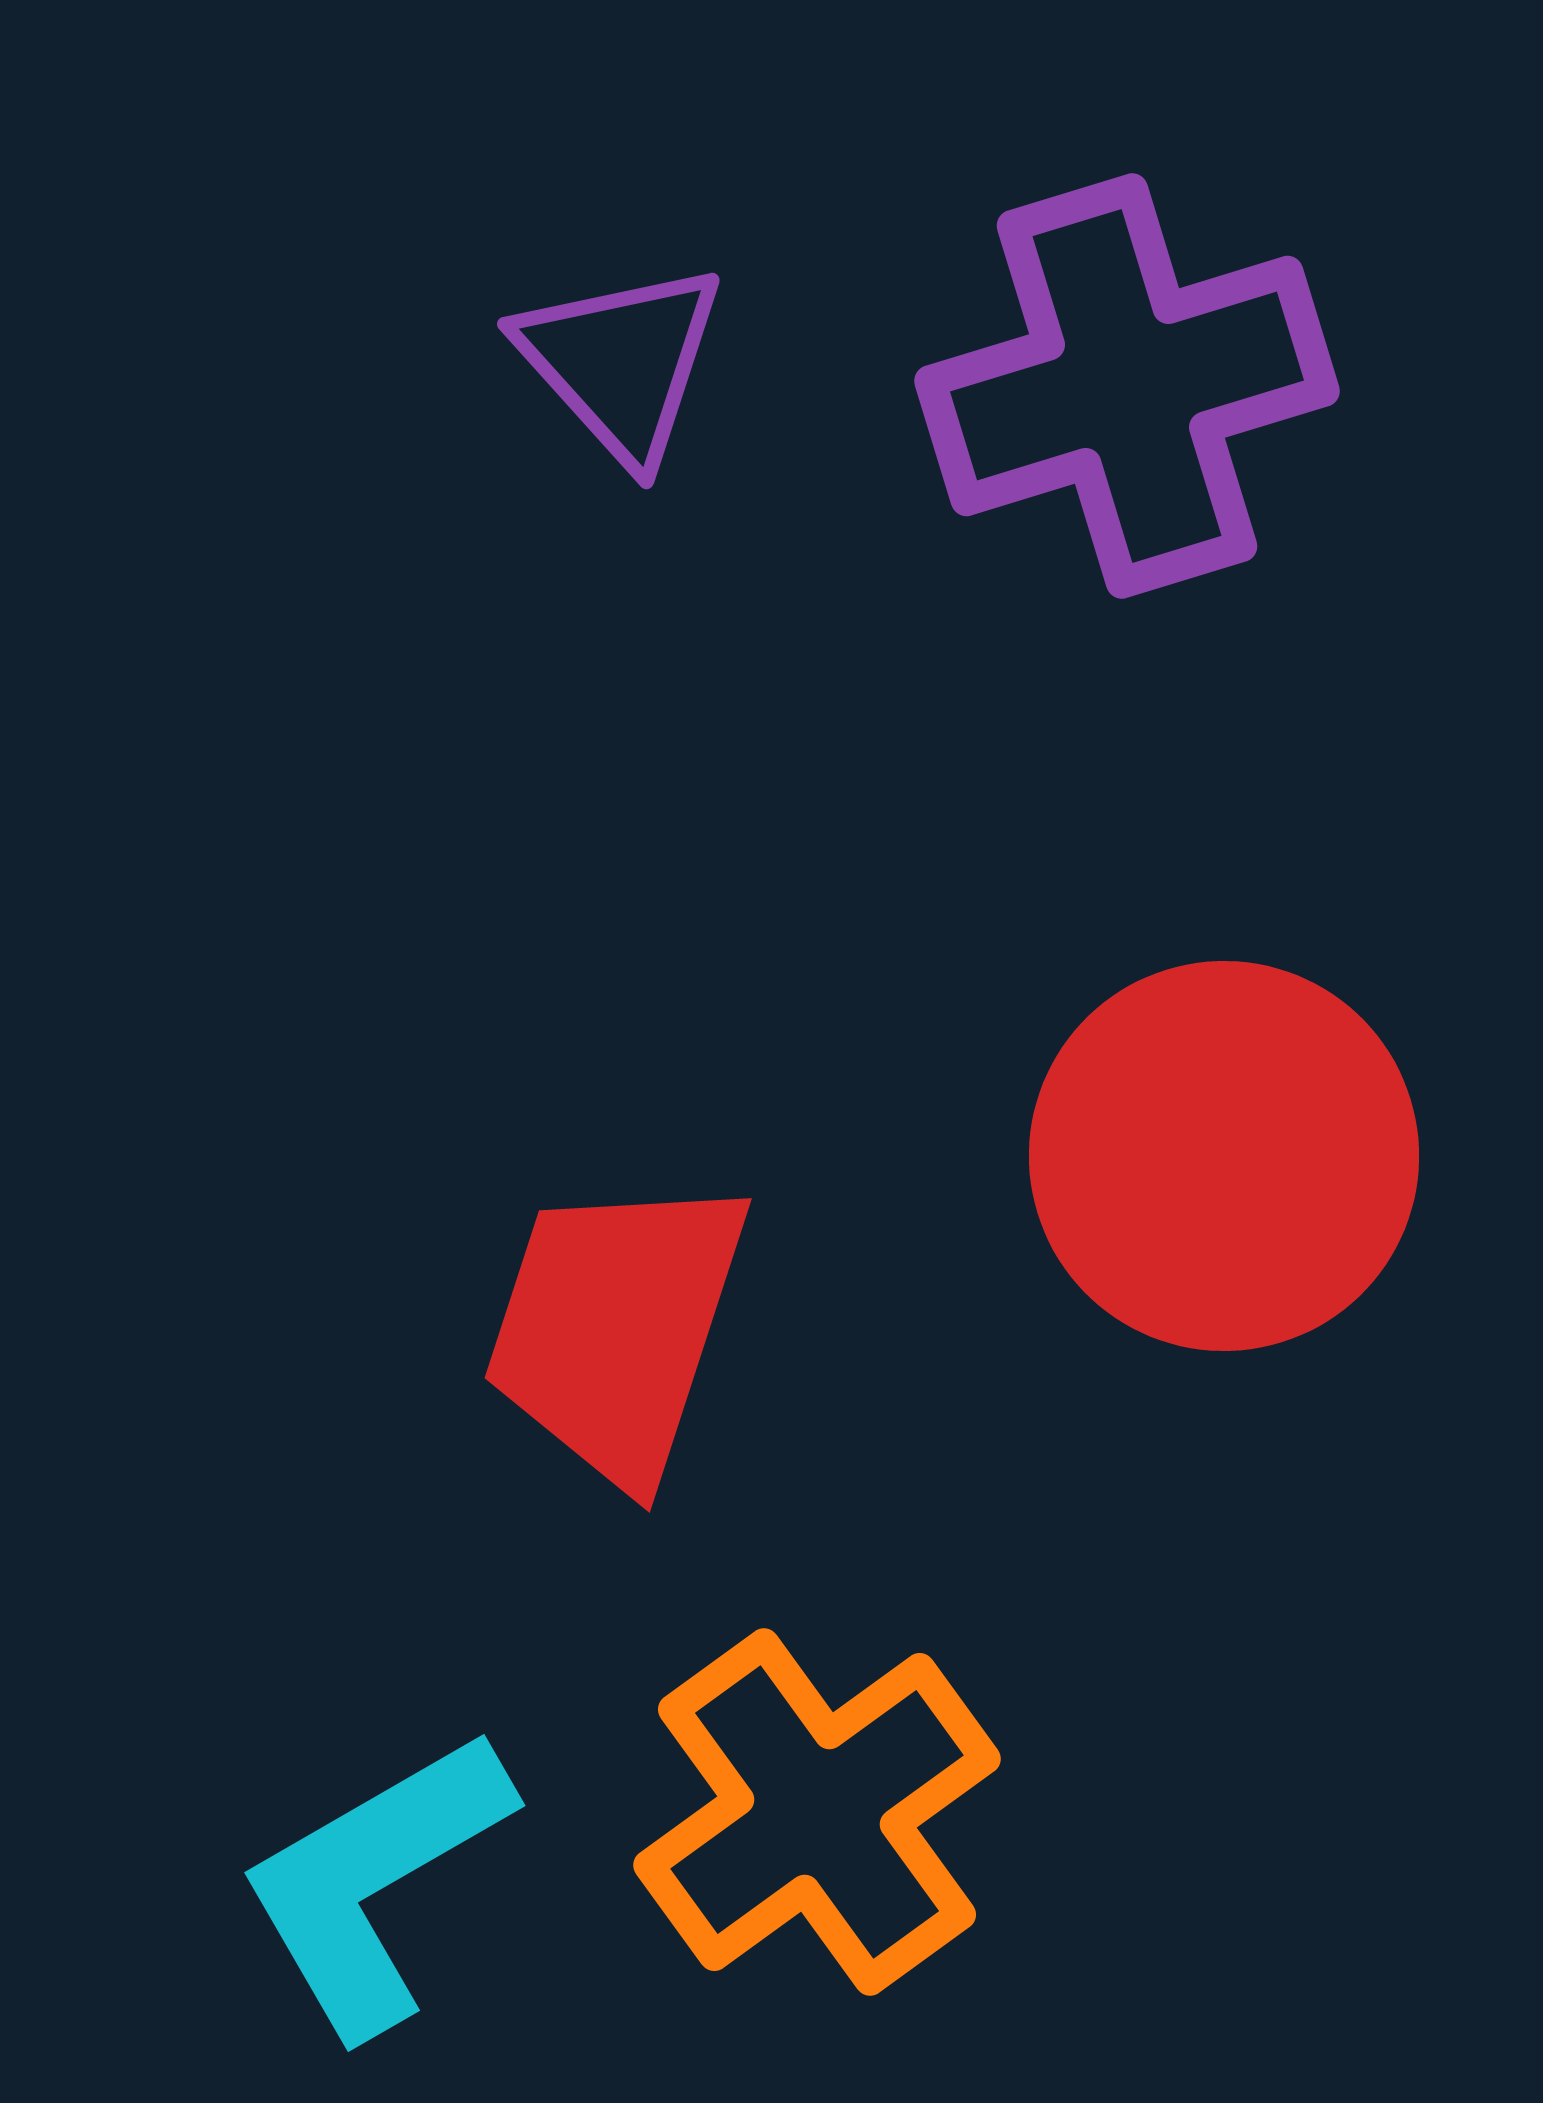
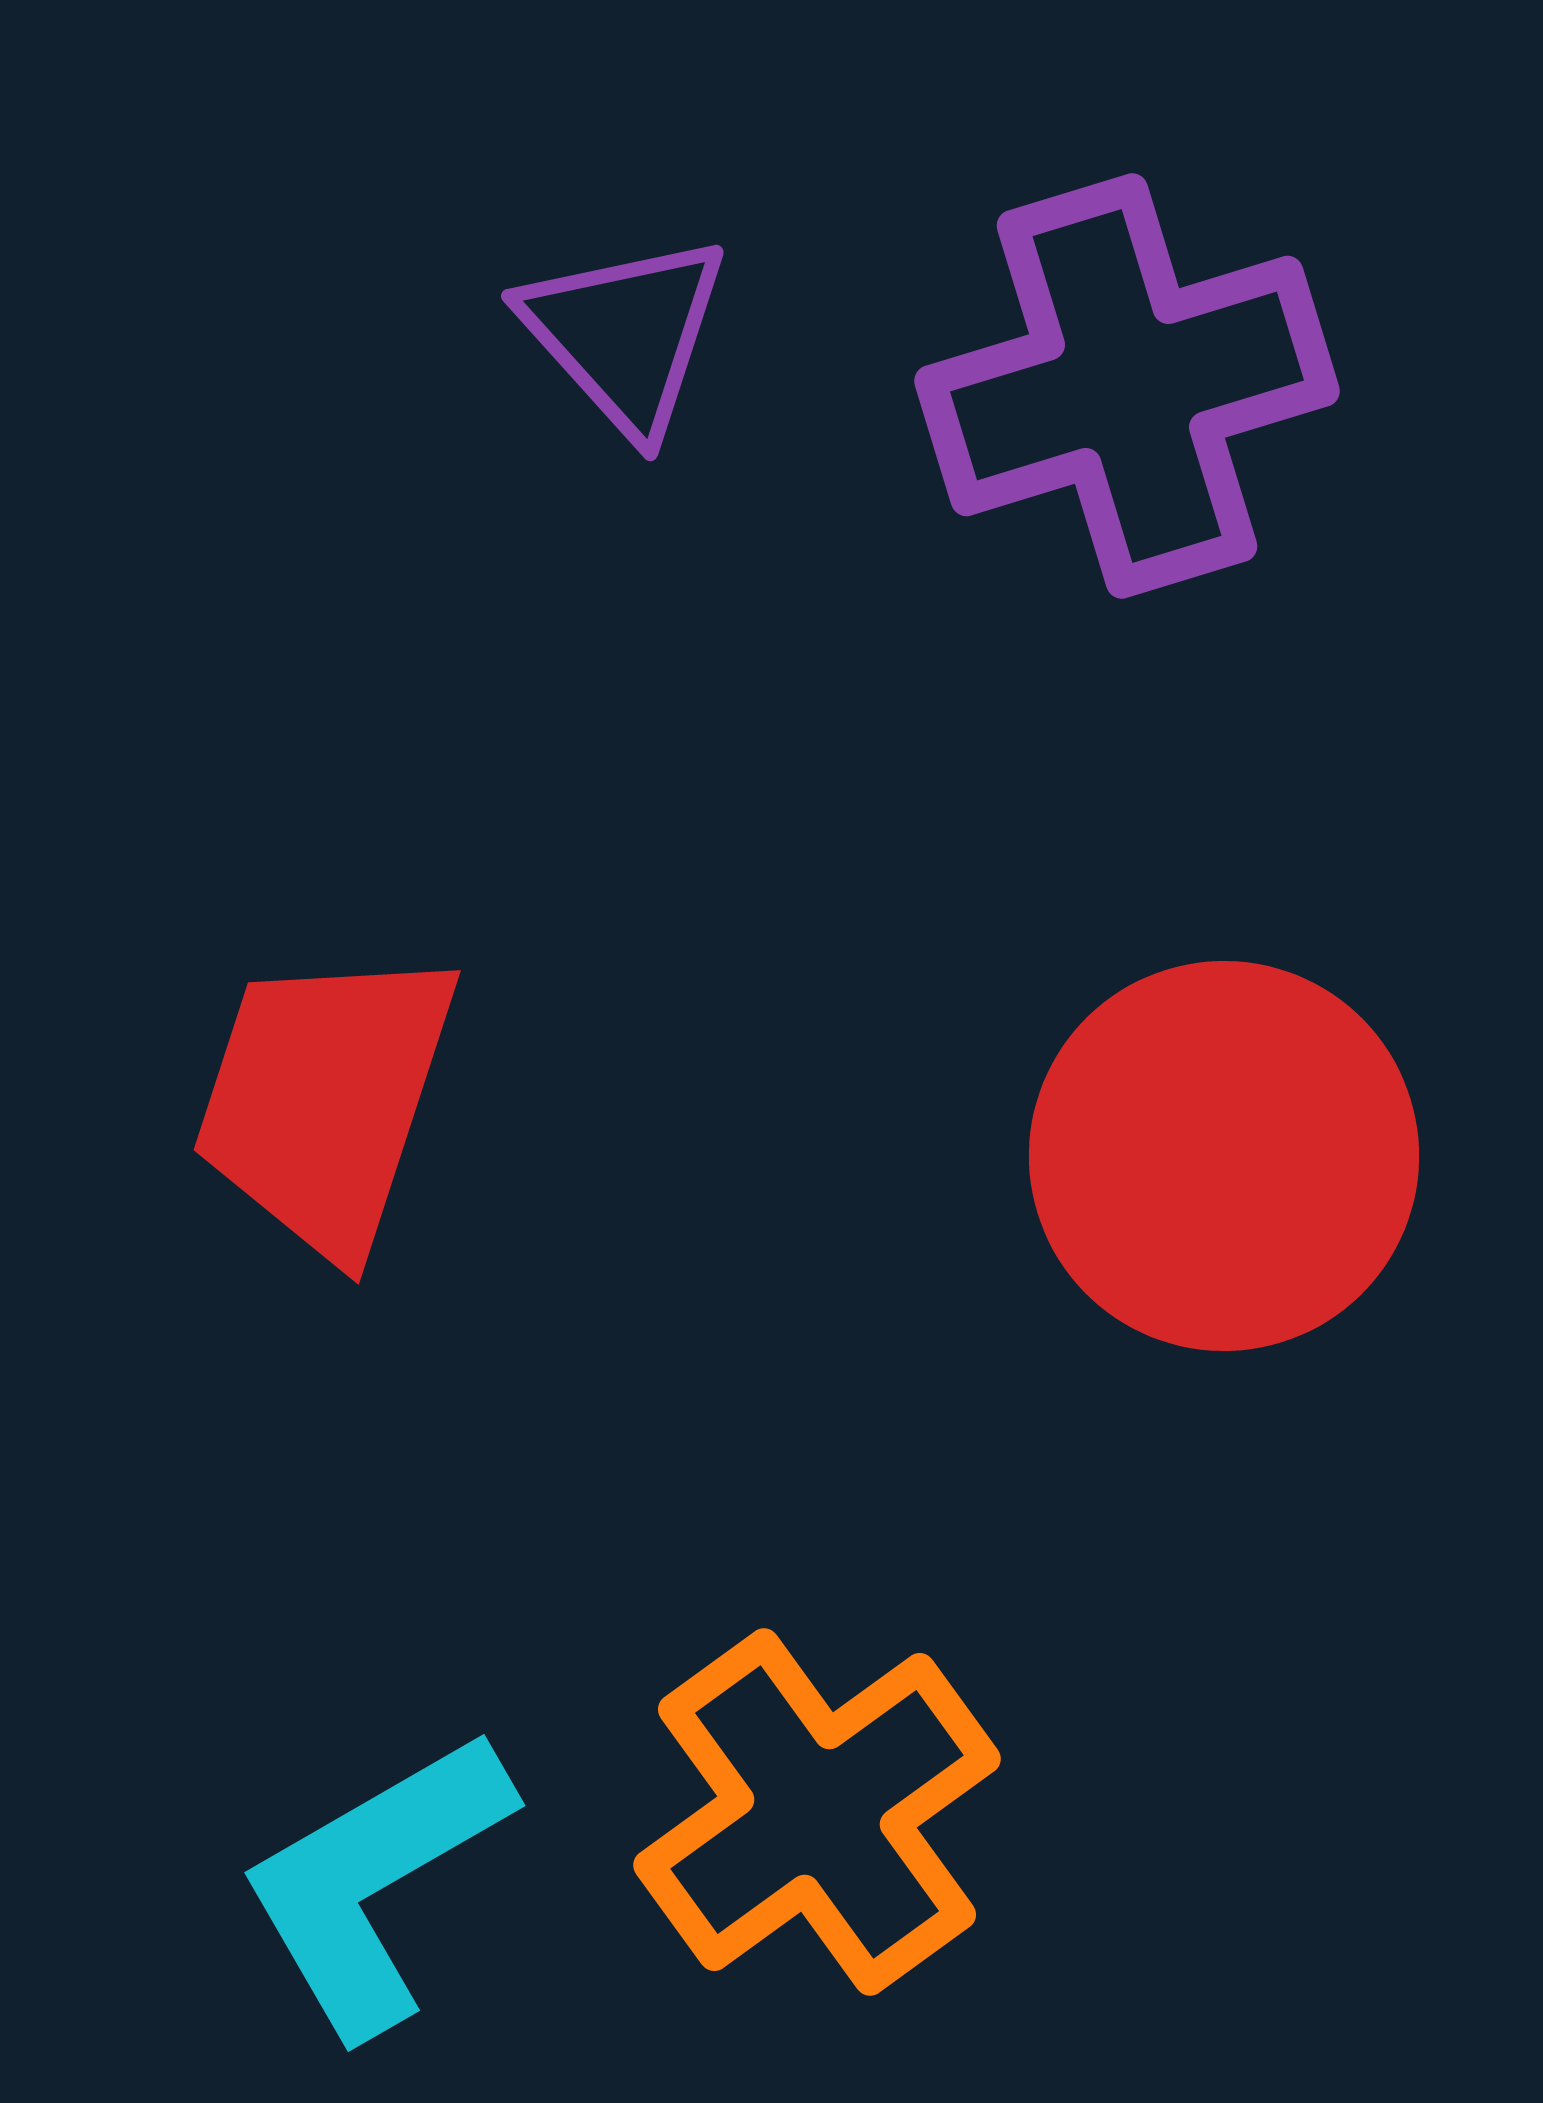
purple triangle: moved 4 px right, 28 px up
red trapezoid: moved 291 px left, 228 px up
